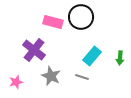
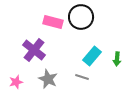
green arrow: moved 3 px left, 1 px down
gray star: moved 3 px left, 3 px down
